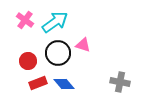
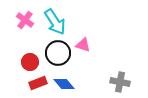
cyan arrow: rotated 92 degrees clockwise
red circle: moved 2 px right, 1 px down
